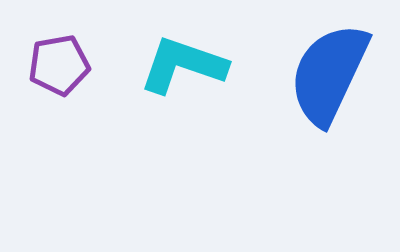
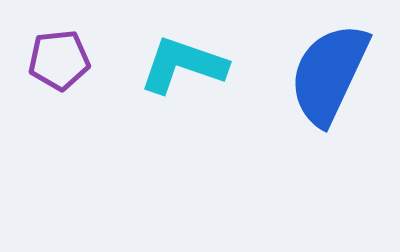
purple pentagon: moved 5 px up; rotated 4 degrees clockwise
